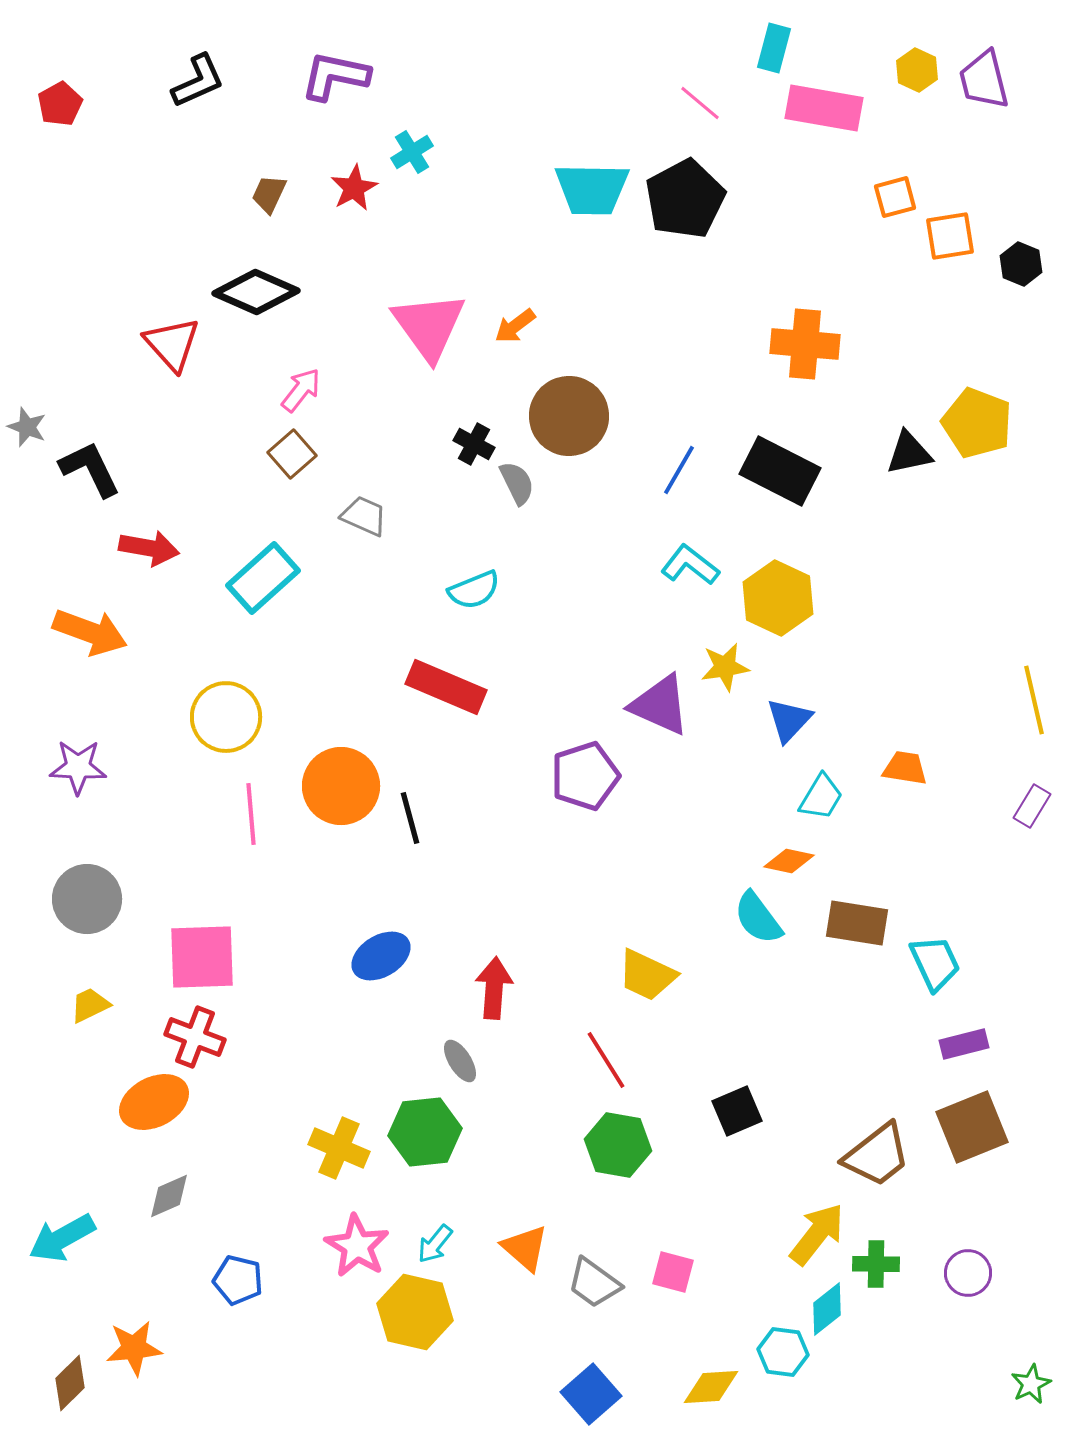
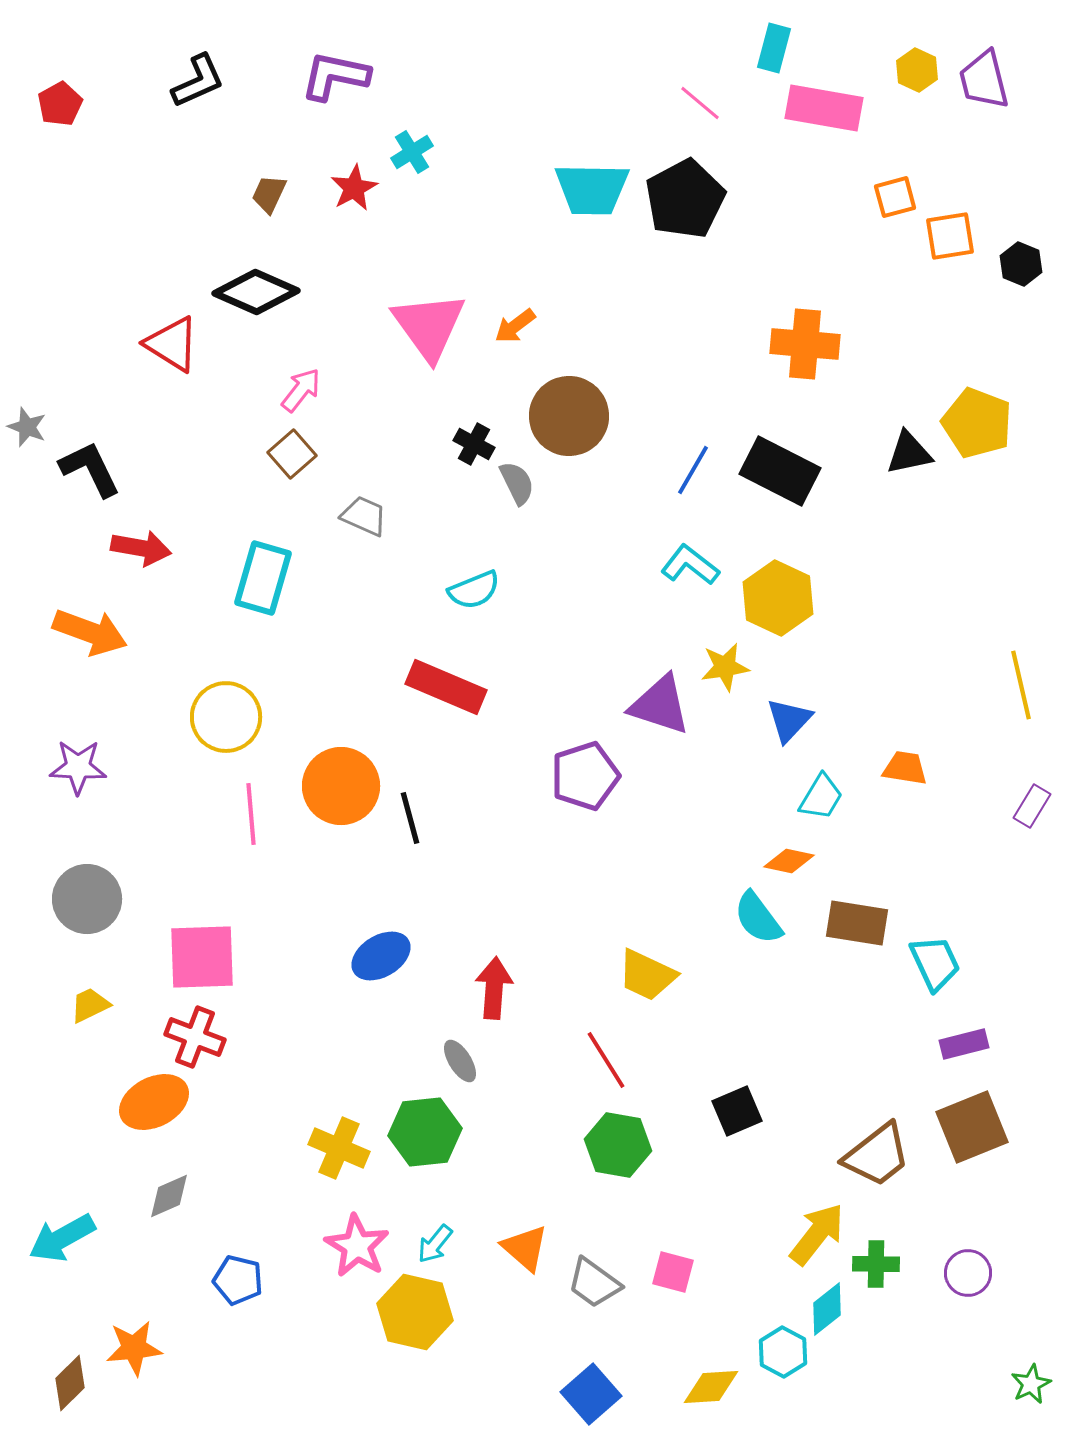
red triangle at (172, 344): rotated 16 degrees counterclockwise
blue line at (679, 470): moved 14 px right
red arrow at (149, 548): moved 8 px left
cyan rectangle at (263, 578): rotated 32 degrees counterclockwise
yellow line at (1034, 700): moved 13 px left, 15 px up
purple triangle at (660, 705): rotated 6 degrees counterclockwise
cyan hexagon at (783, 1352): rotated 21 degrees clockwise
